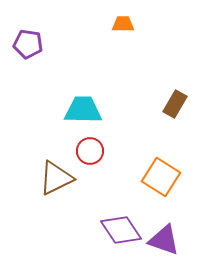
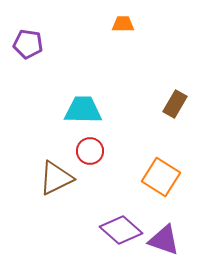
purple diamond: rotated 15 degrees counterclockwise
